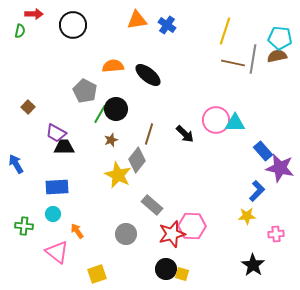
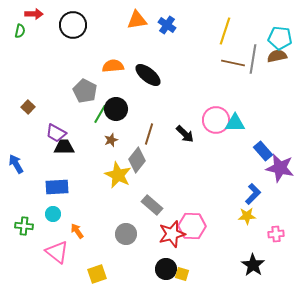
blue L-shape at (257, 191): moved 4 px left, 3 px down
